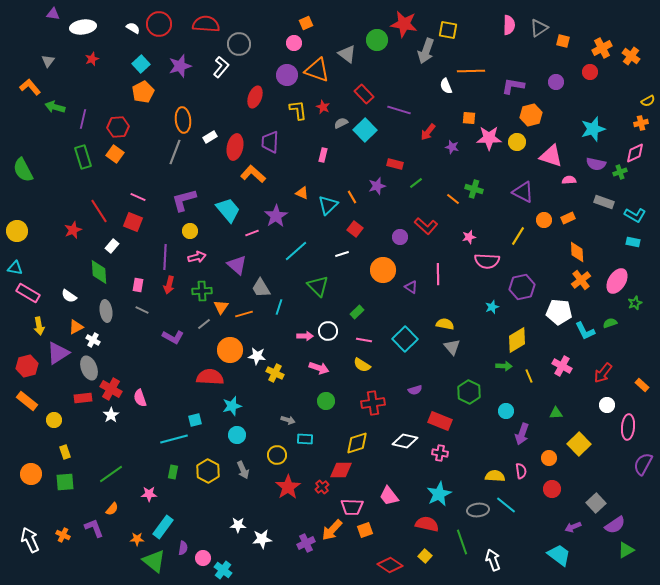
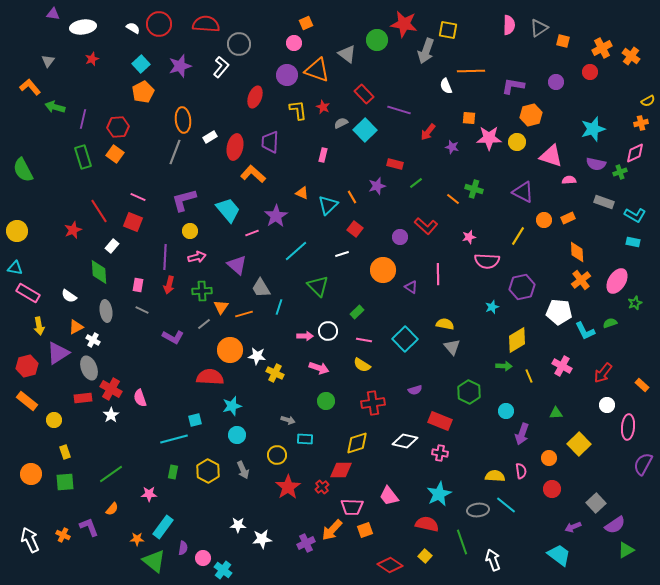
purple L-shape at (94, 528): moved 5 px left, 1 px up
